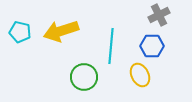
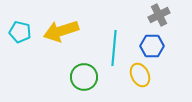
cyan line: moved 3 px right, 2 px down
